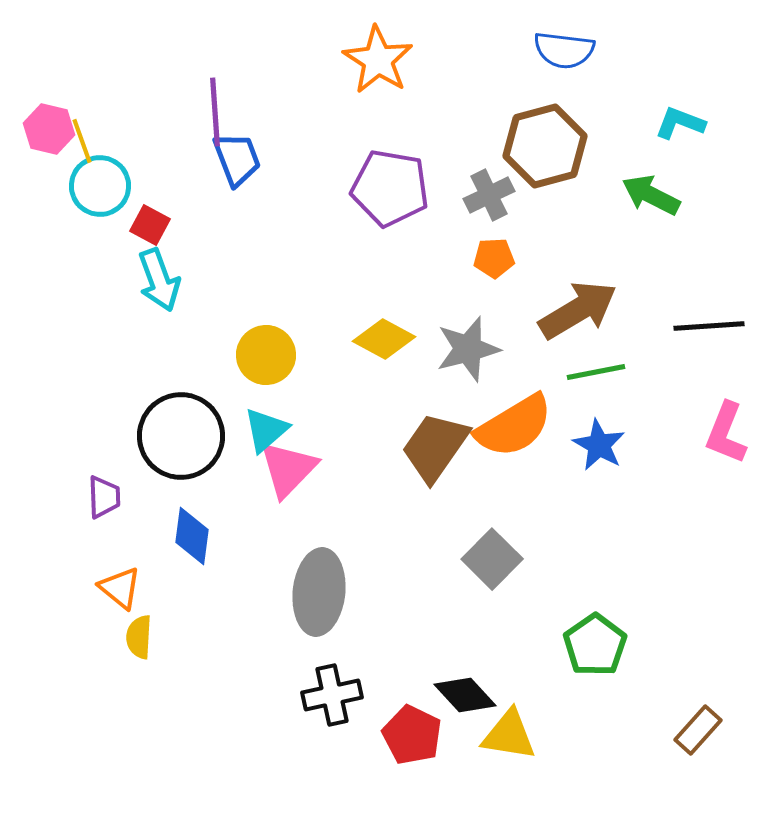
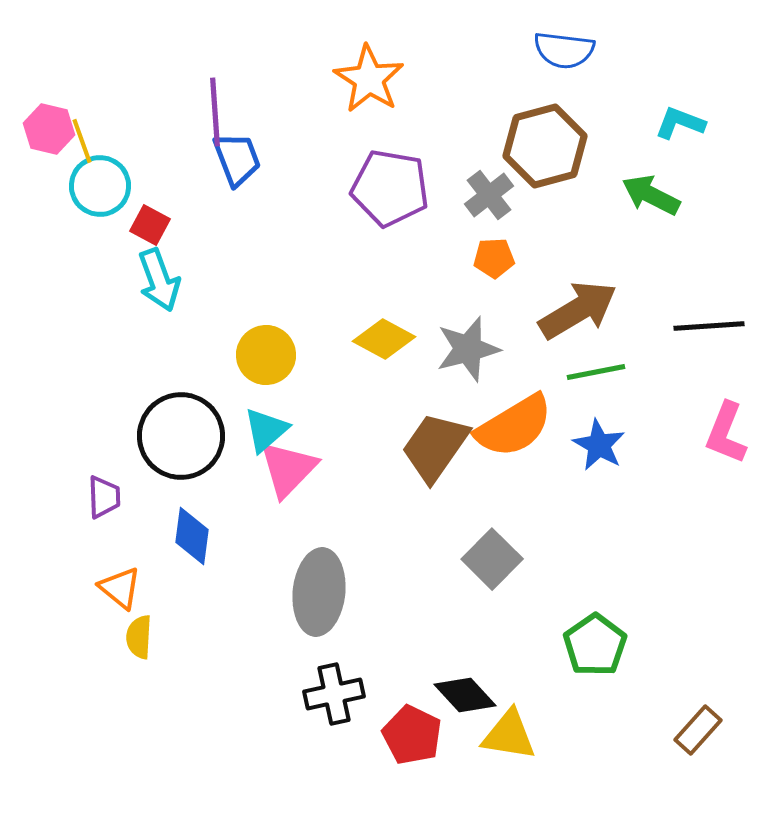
orange star: moved 9 px left, 19 px down
gray cross: rotated 12 degrees counterclockwise
black cross: moved 2 px right, 1 px up
